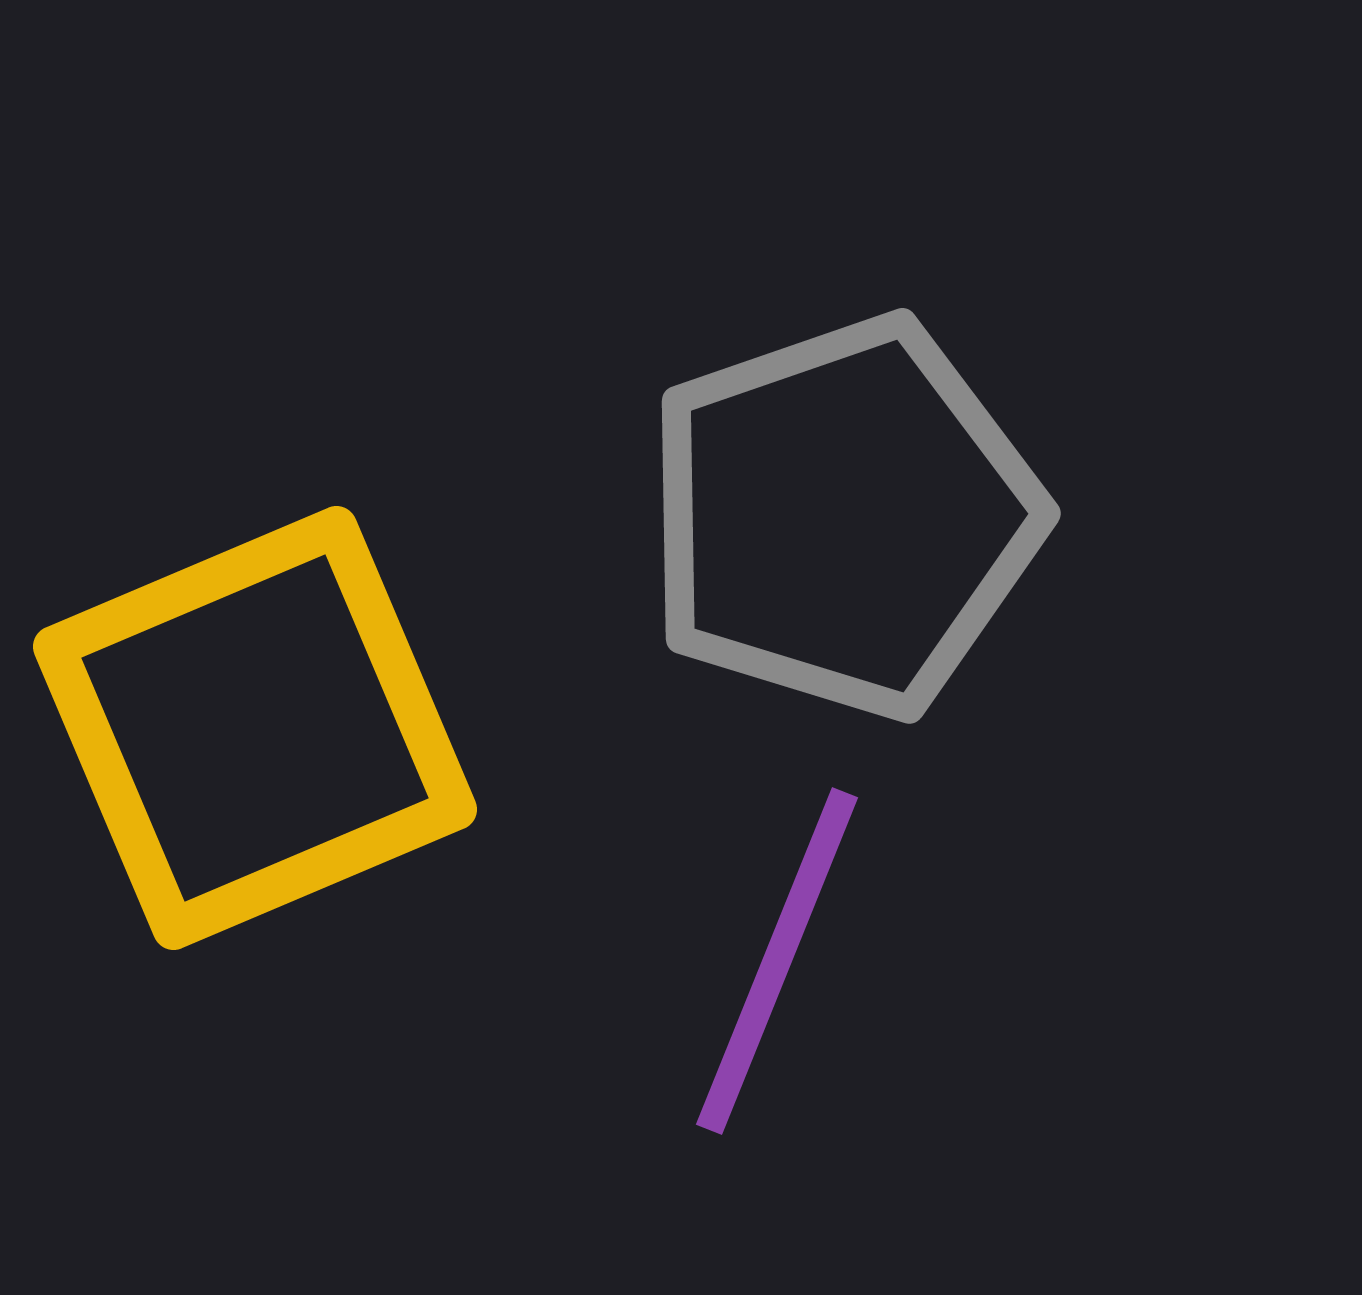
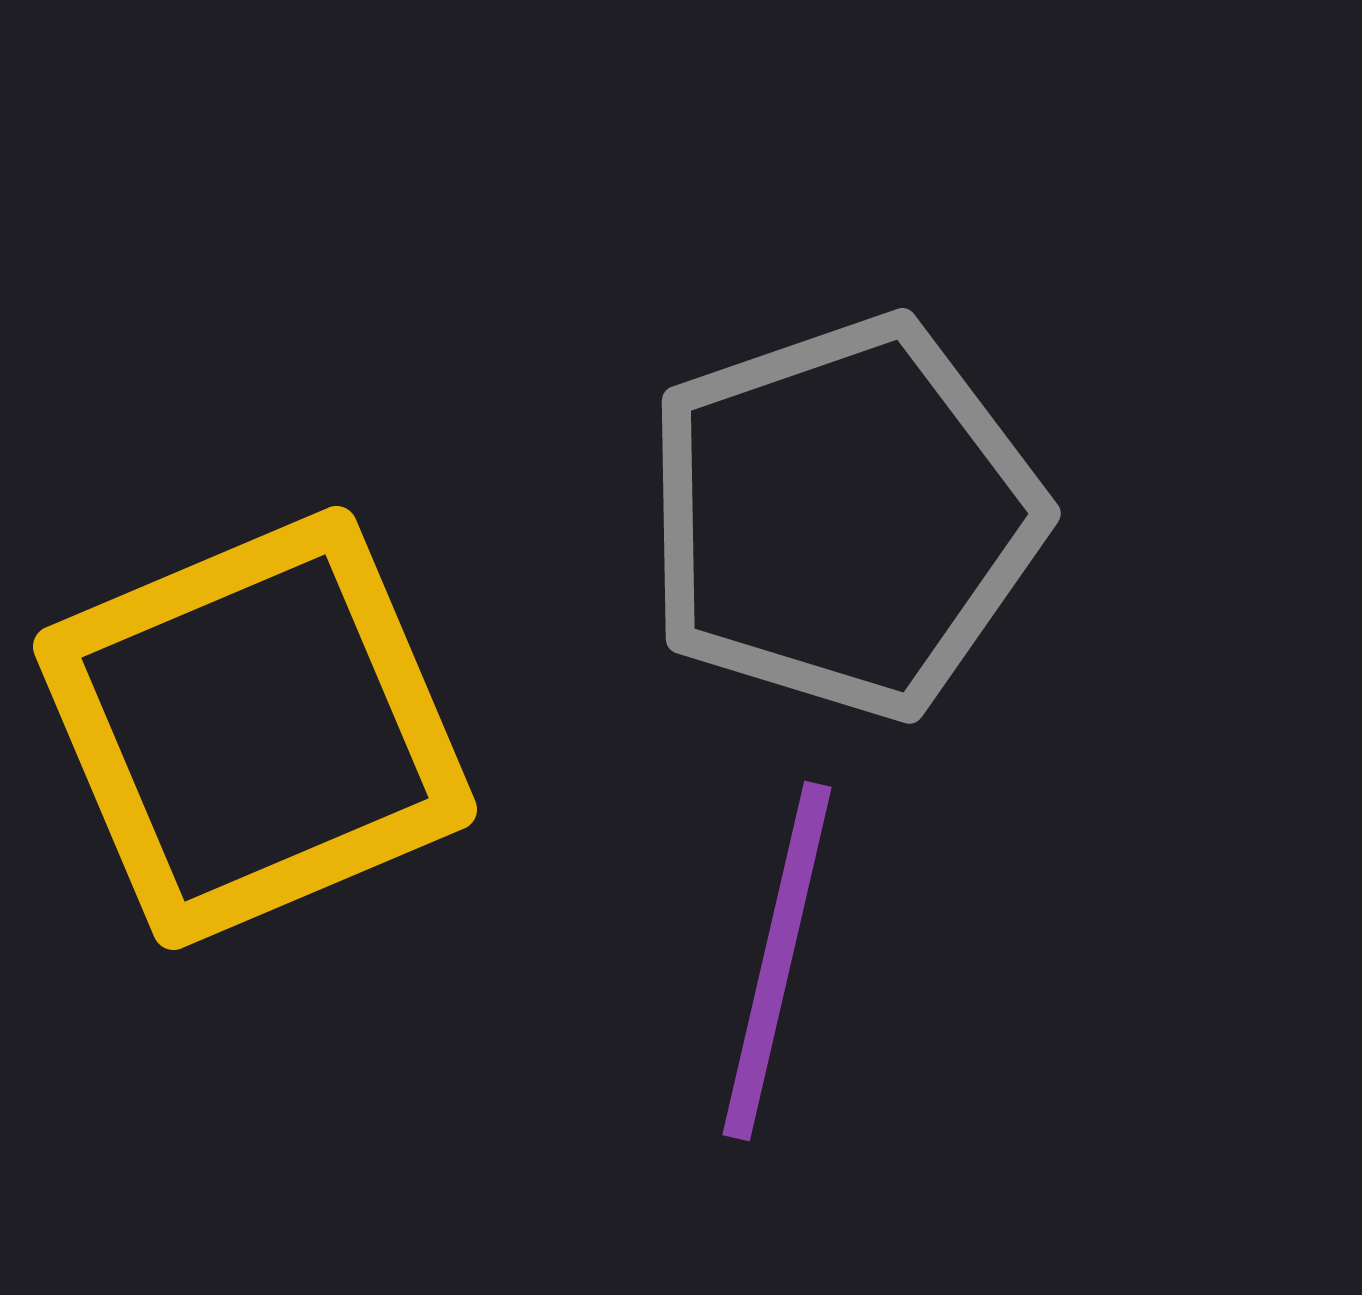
purple line: rotated 9 degrees counterclockwise
